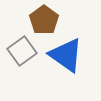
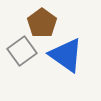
brown pentagon: moved 2 px left, 3 px down
